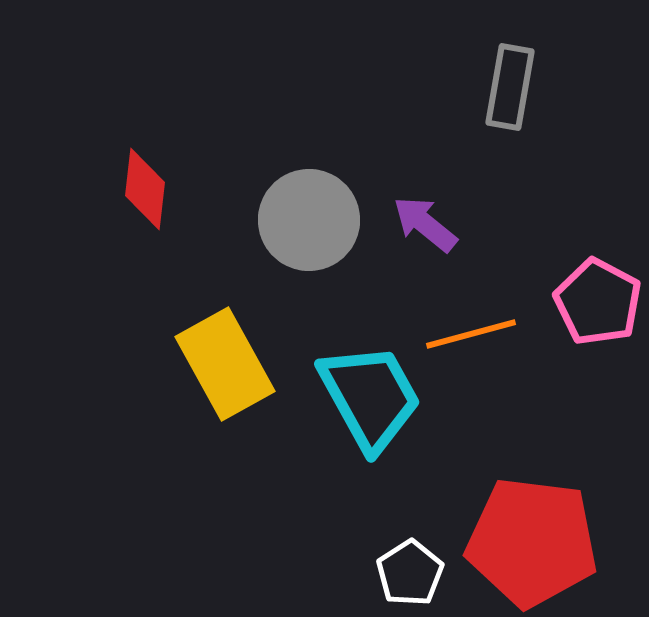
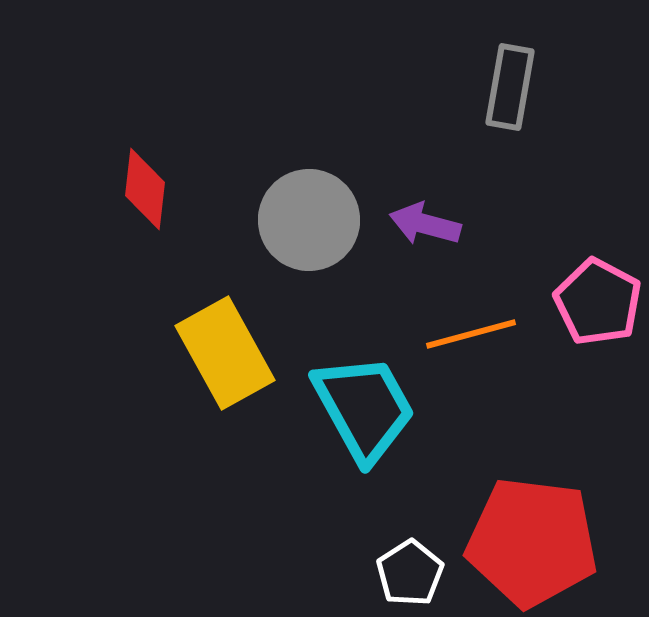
purple arrow: rotated 24 degrees counterclockwise
yellow rectangle: moved 11 px up
cyan trapezoid: moved 6 px left, 11 px down
